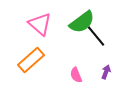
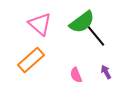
purple arrow: rotated 48 degrees counterclockwise
